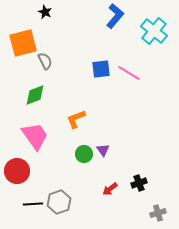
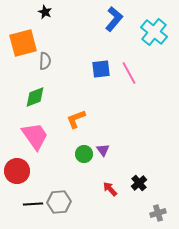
blue L-shape: moved 1 px left, 3 px down
cyan cross: moved 1 px down
gray semicircle: rotated 30 degrees clockwise
pink line: rotated 30 degrees clockwise
green diamond: moved 2 px down
black cross: rotated 21 degrees counterclockwise
red arrow: rotated 84 degrees clockwise
gray hexagon: rotated 15 degrees clockwise
